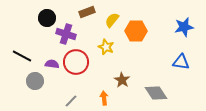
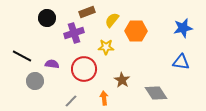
blue star: moved 1 px left, 1 px down
purple cross: moved 8 px right, 1 px up; rotated 36 degrees counterclockwise
yellow star: rotated 21 degrees counterclockwise
red circle: moved 8 px right, 7 px down
